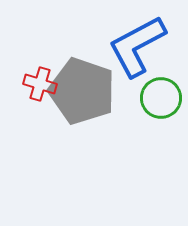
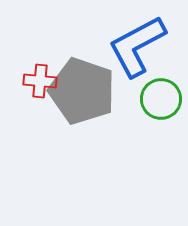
red cross: moved 3 px up; rotated 12 degrees counterclockwise
green circle: moved 1 px down
